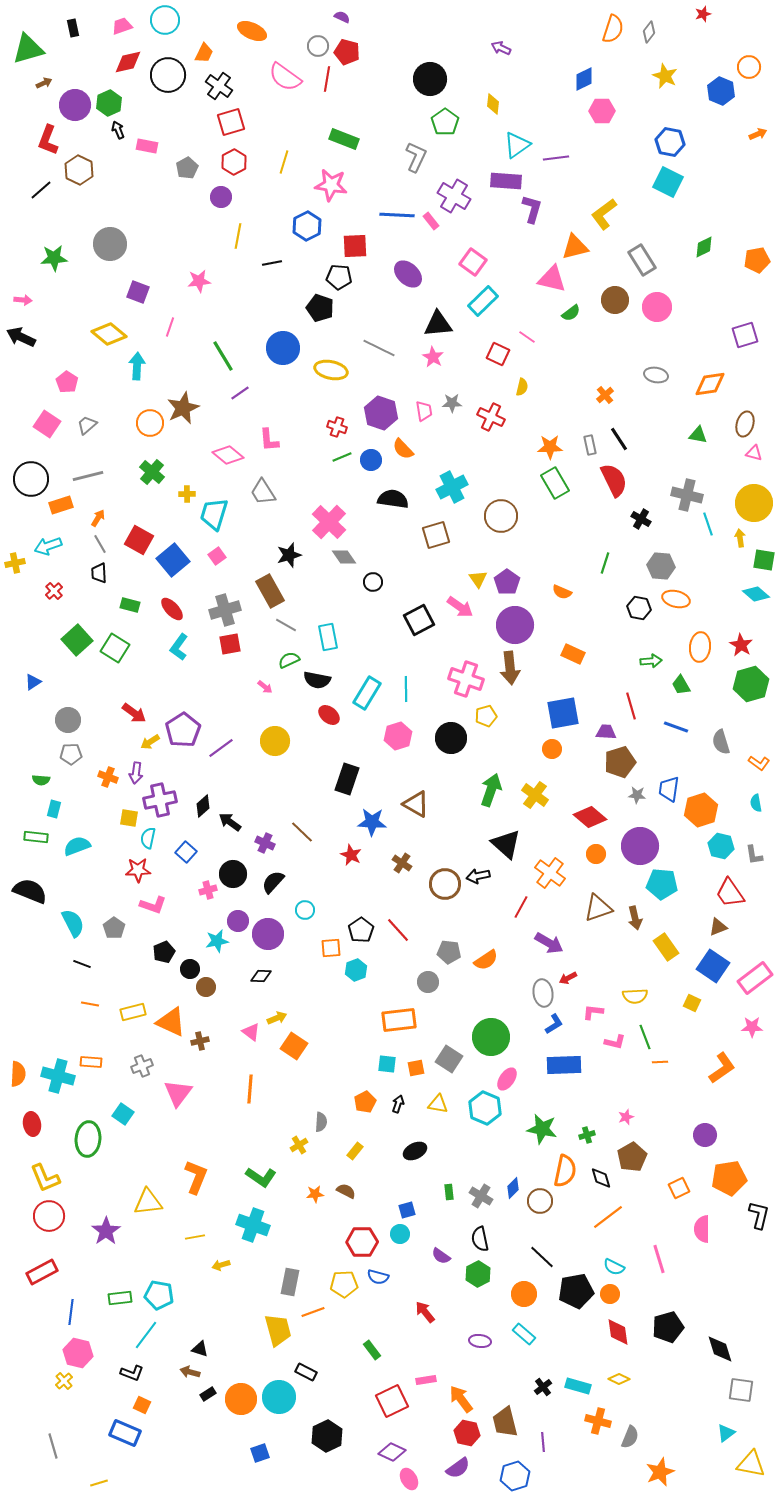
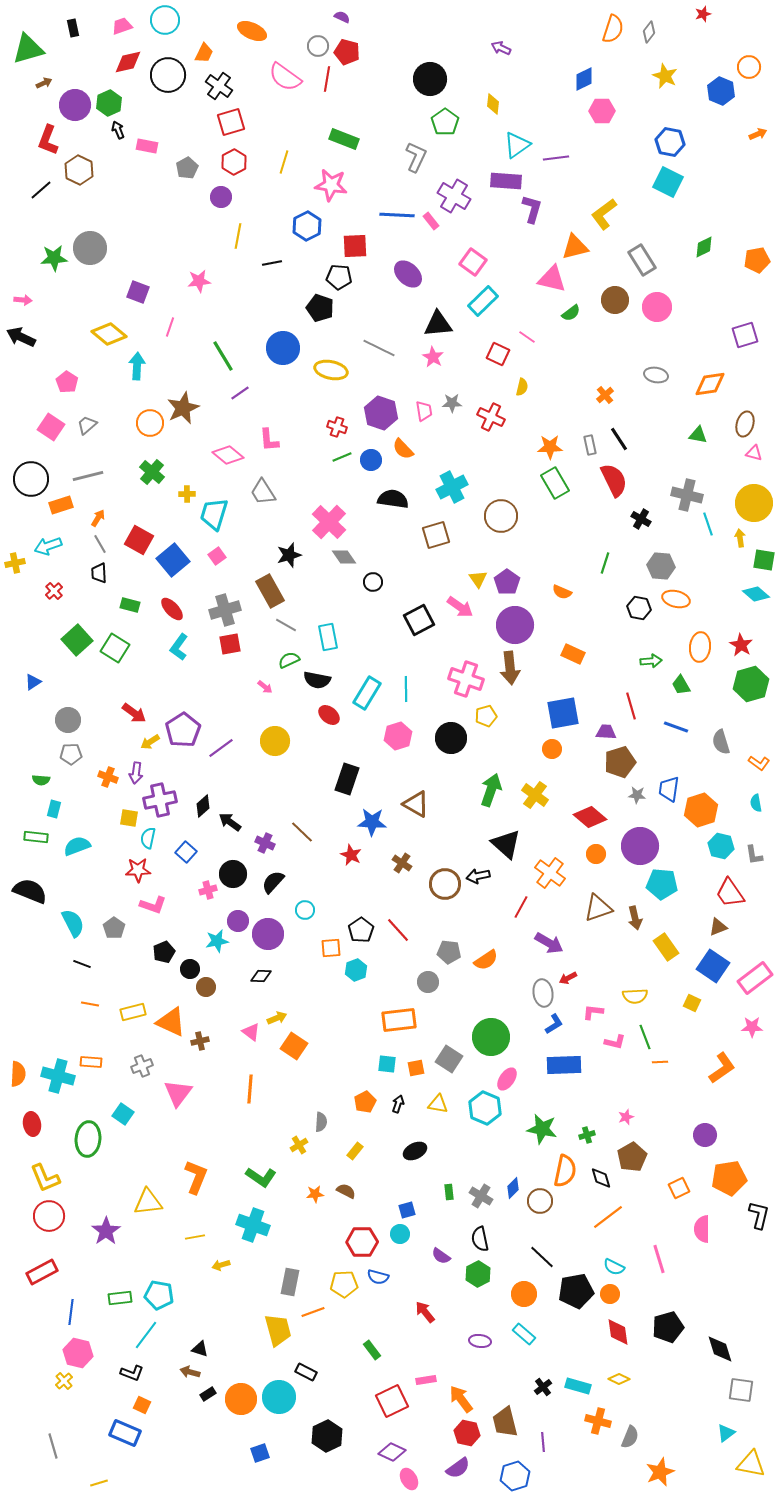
gray circle at (110, 244): moved 20 px left, 4 px down
pink square at (47, 424): moved 4 px right, 3 px down
